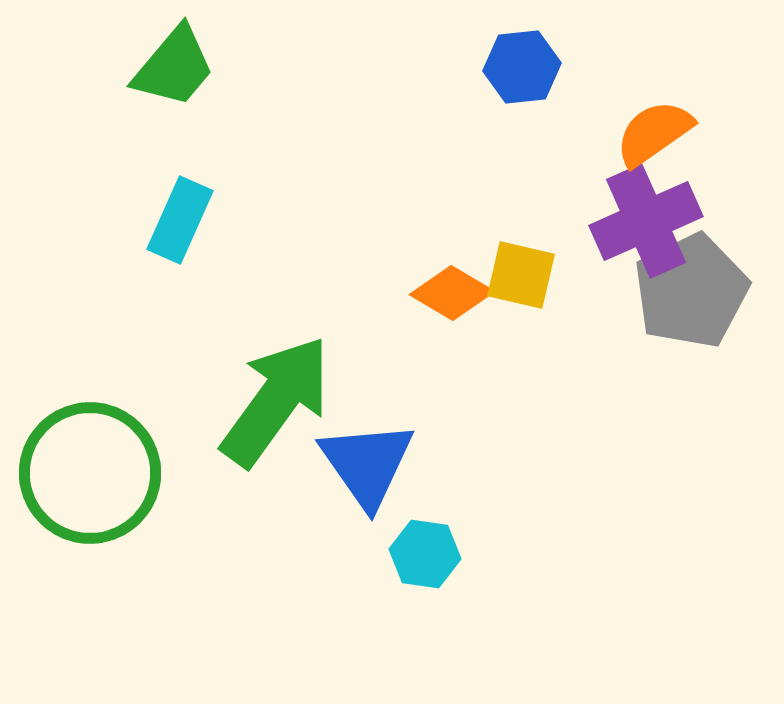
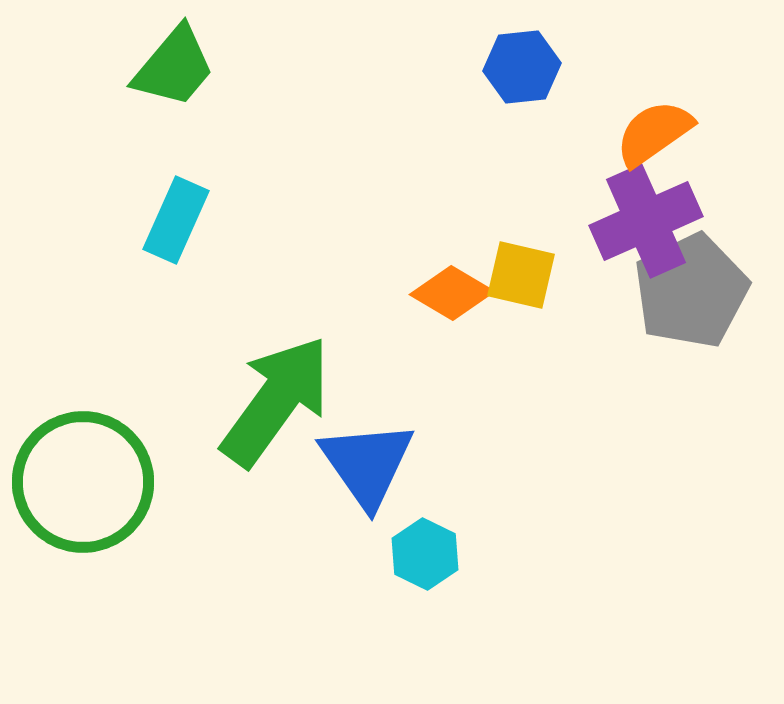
cyan rectangle: moved 4 px left
green circle: moved 7 px left, 9 px down
cyan hexagon: rotated 18 degrees clockwise
